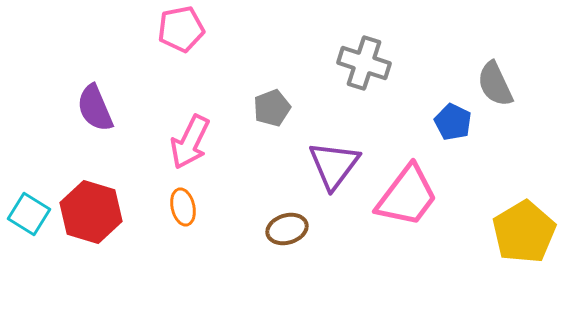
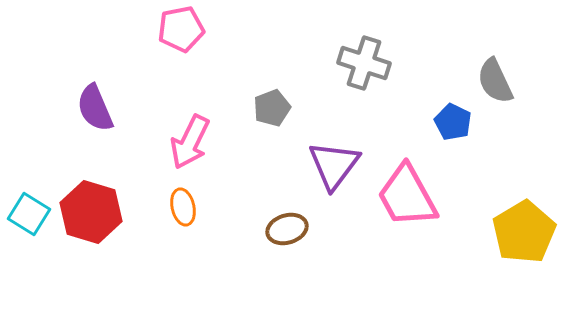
gray semicircle: moved 3 px up
pink trapezoid: rotated 114 degrees clockwise
